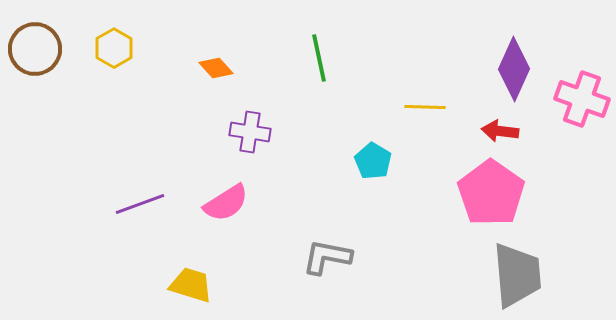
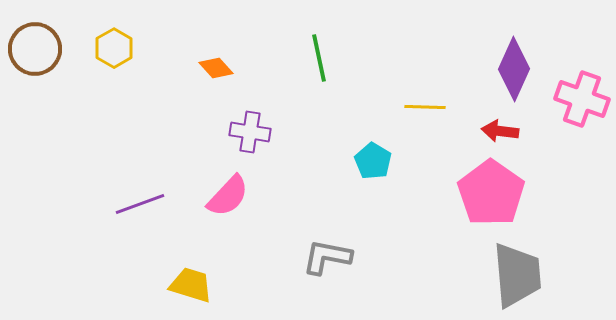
pink semicircle: moved 2 px right, 7 px up; rotated 15 degrees counterclockwise
